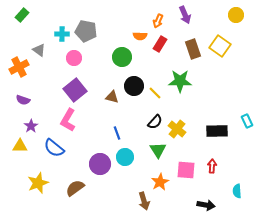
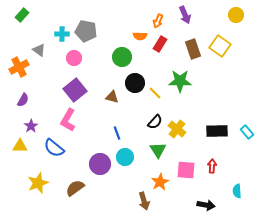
black circle: moved 1 px right, 3 px up
purple semicircle: rotated 80 degrees counterclockwise
cyan rectangle: moved 11 px down; rotated 16 degrees counterclockwise
